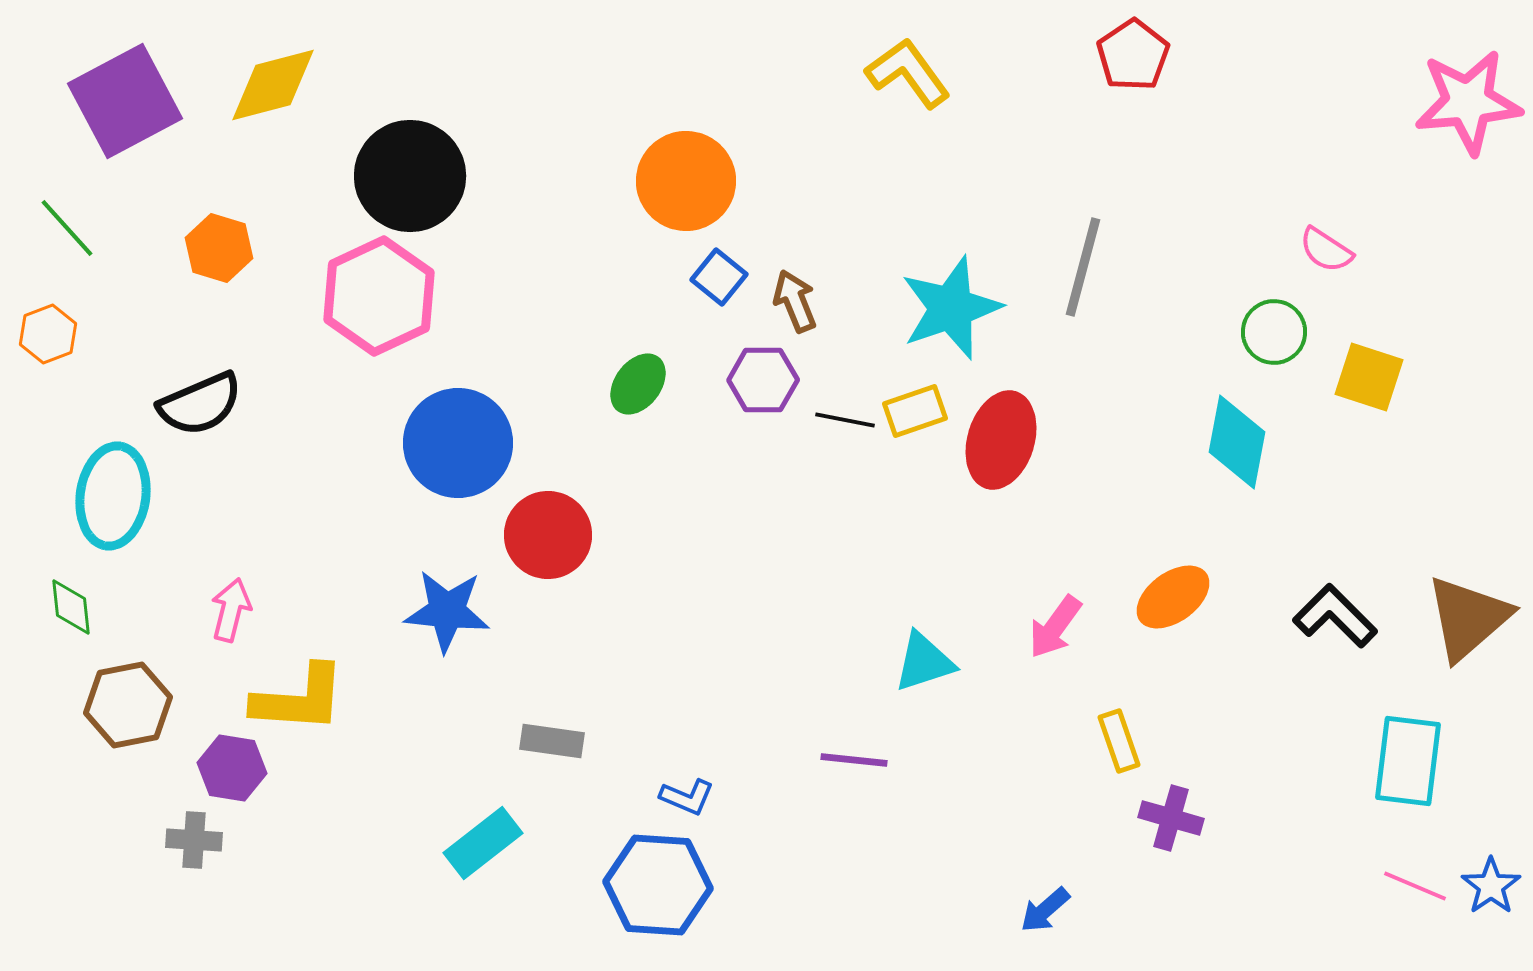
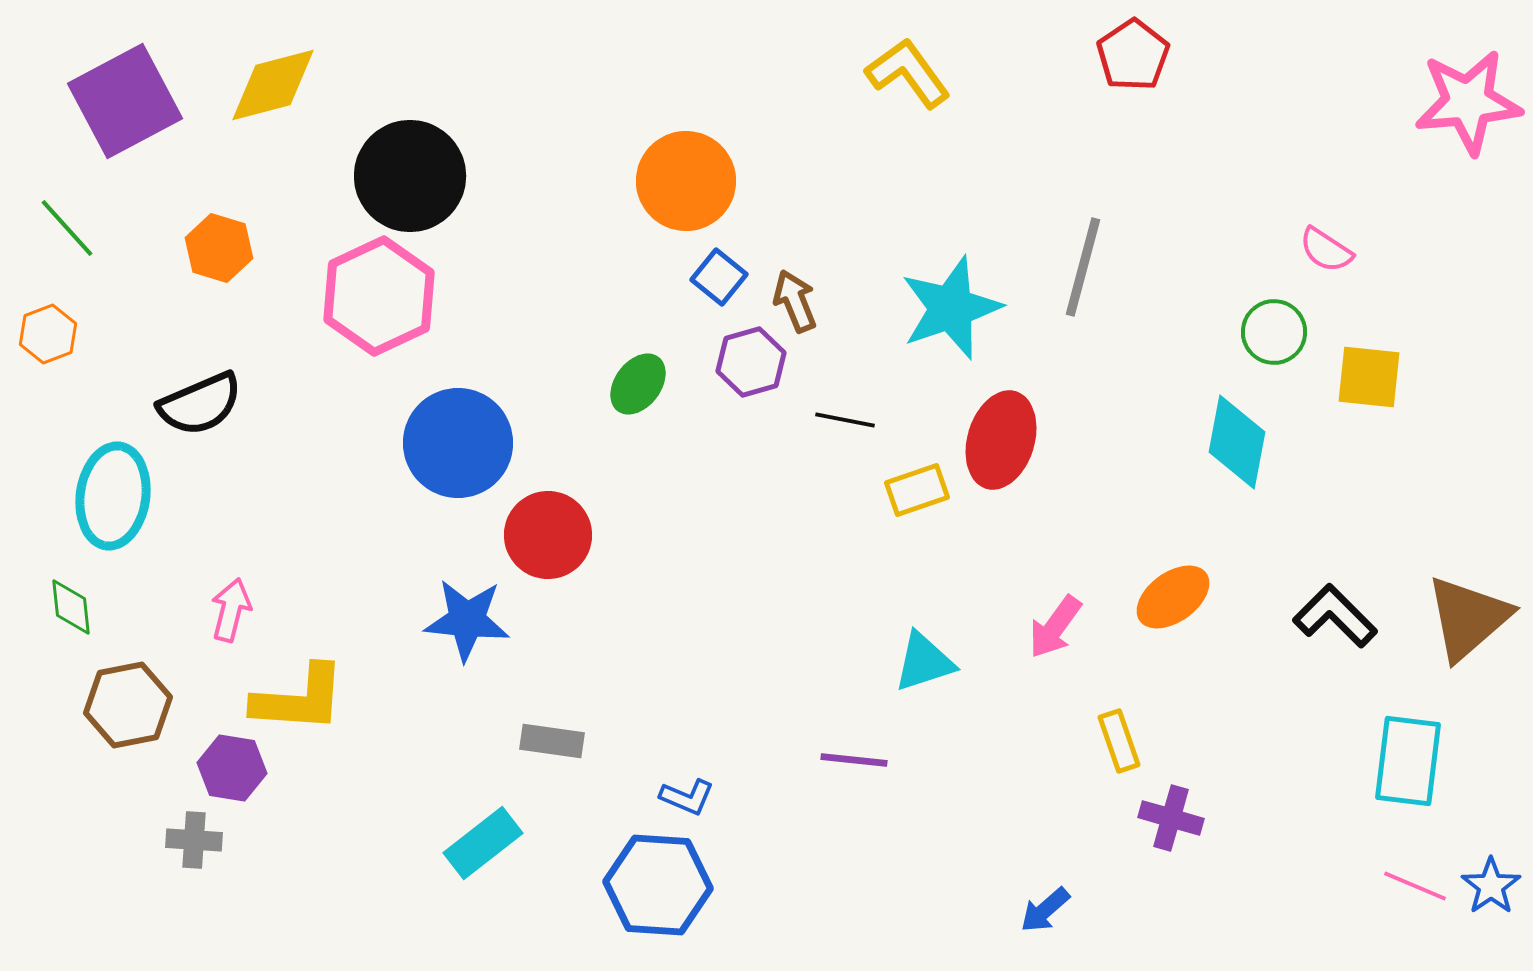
yellow square at (1369, 377): rotated 12 degrees counterclockwise
purple hexagon at (763, 380): moved 12 px left, 18 px up; rotated 16 degrees counterclockwise
yellow rectangle at (915, 411): moved 2 px right, 79 px down
blue star at (447, 611): moved 20 px right, 9 px down
